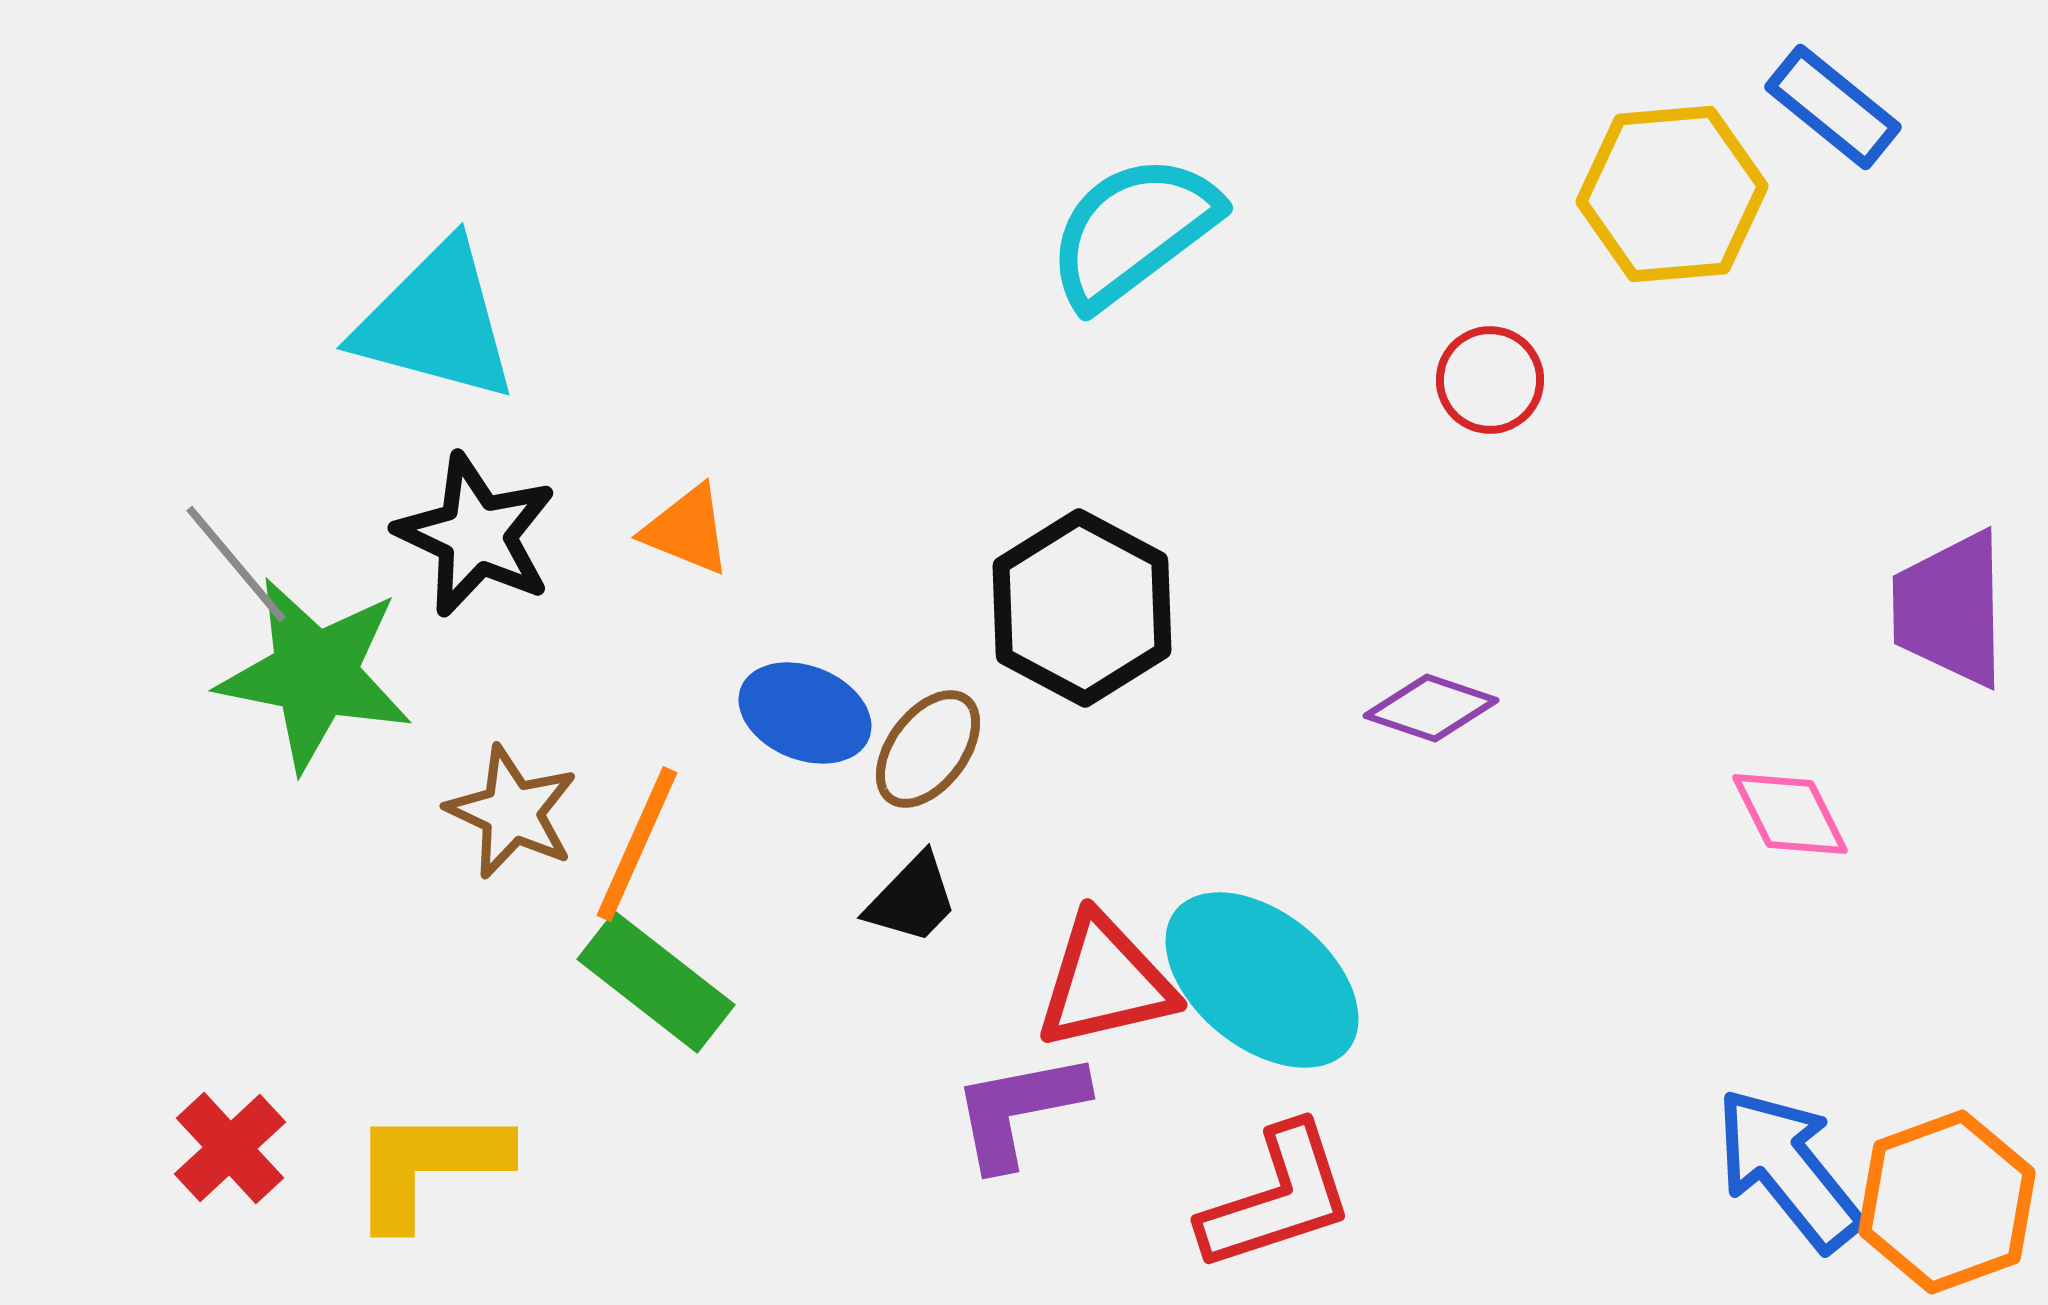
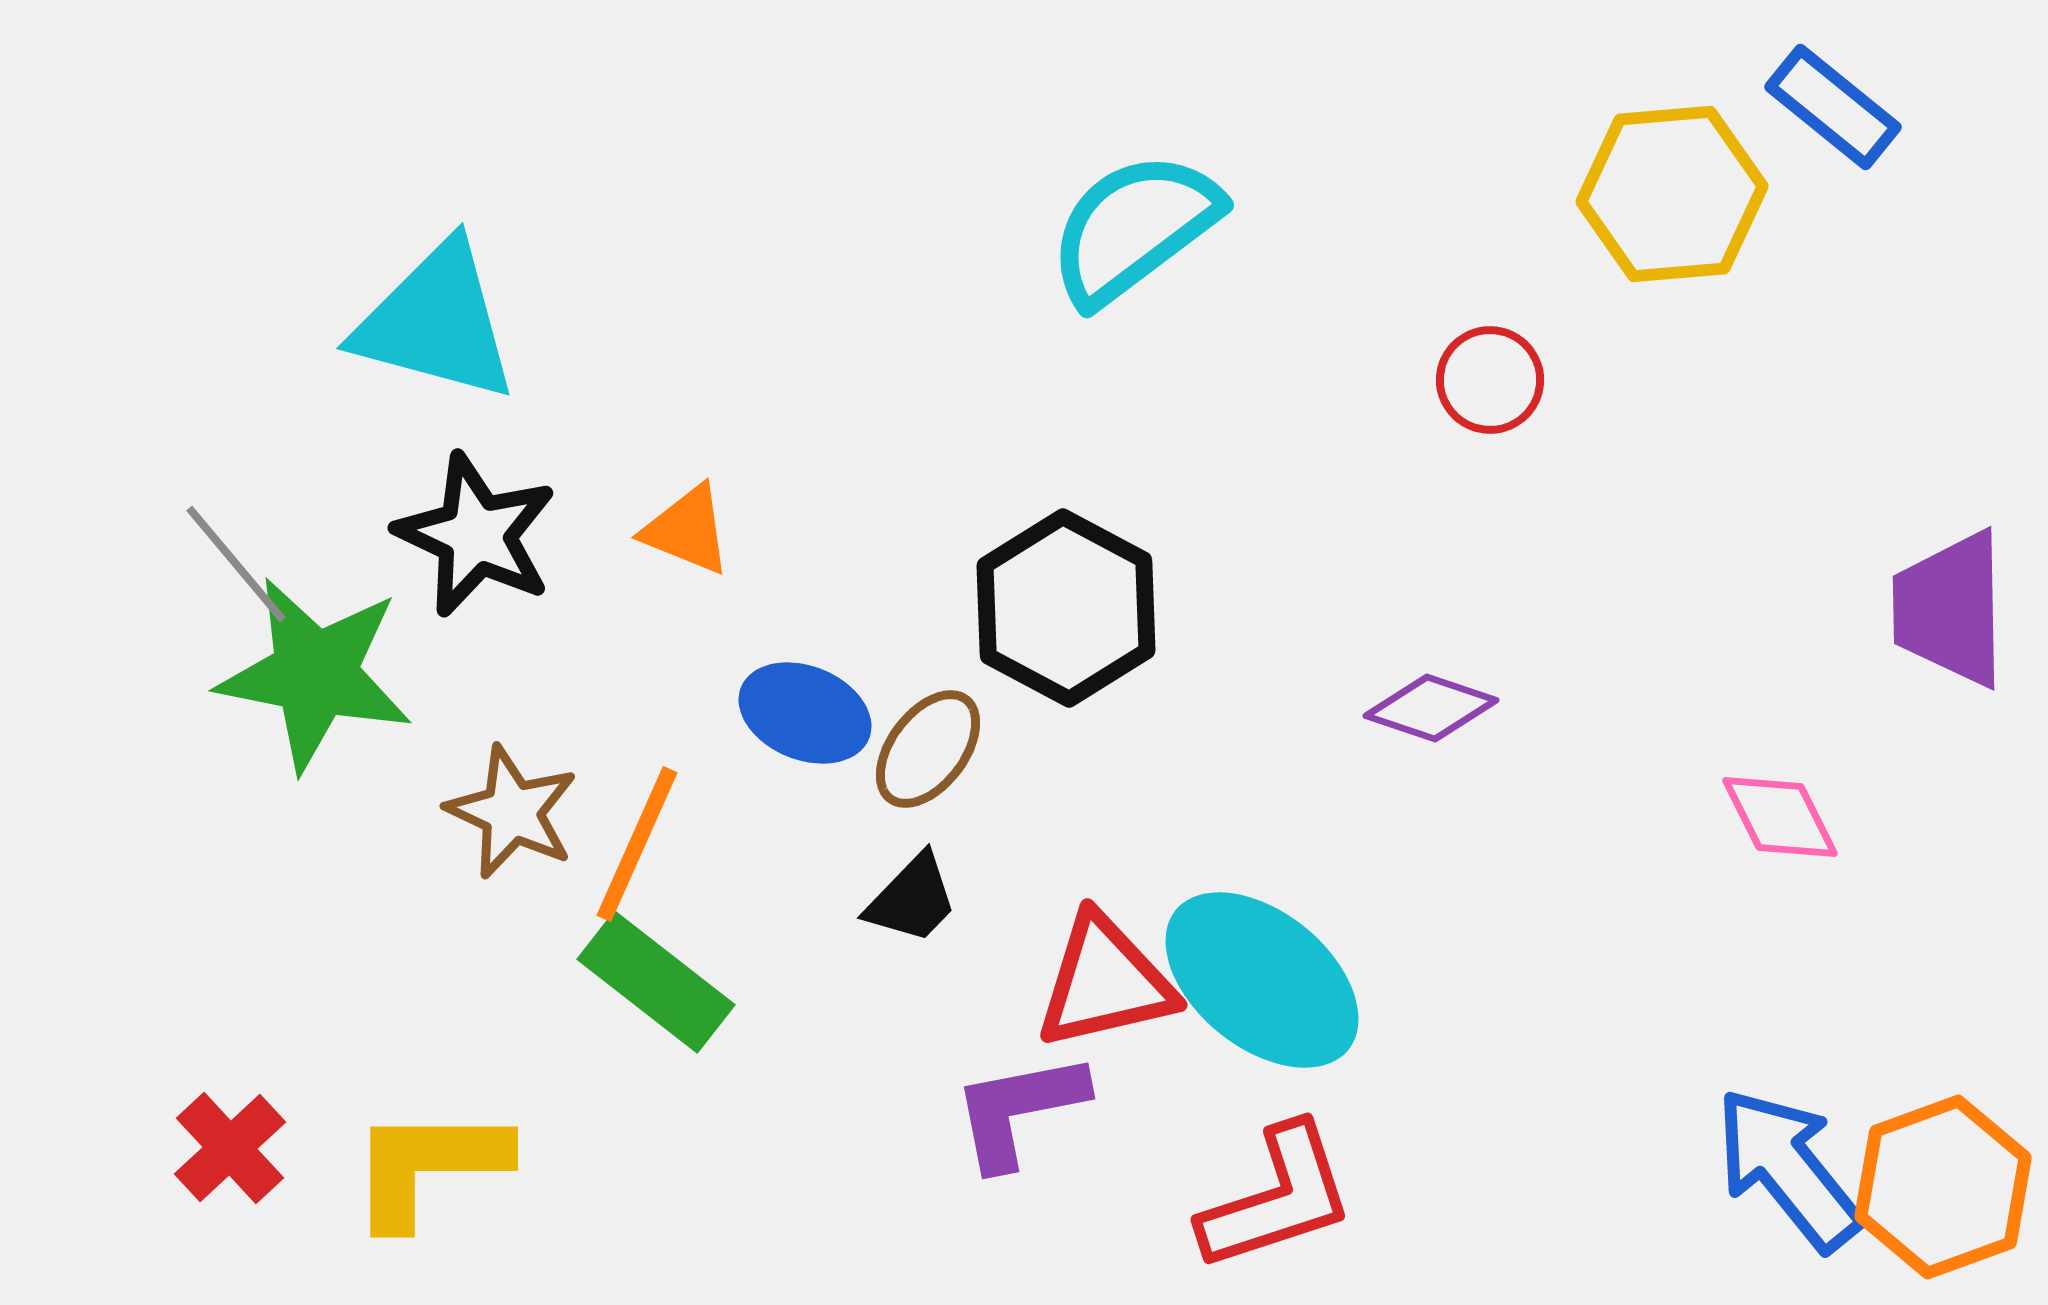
cyan semicircle: moved 1 px right, 3 px up
black hexagon: moved 16 px left
pink diamond: moved 10 px left, 3 px down
orange hexagon: moved 4 px left, 15 px up
